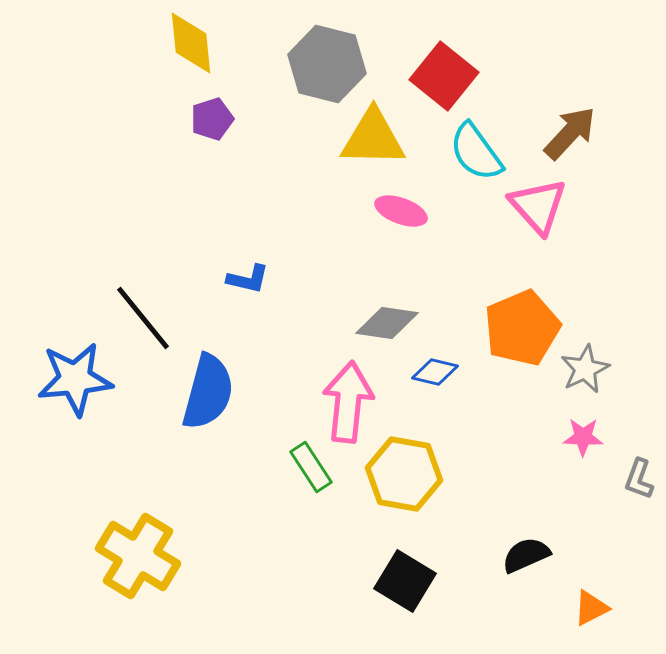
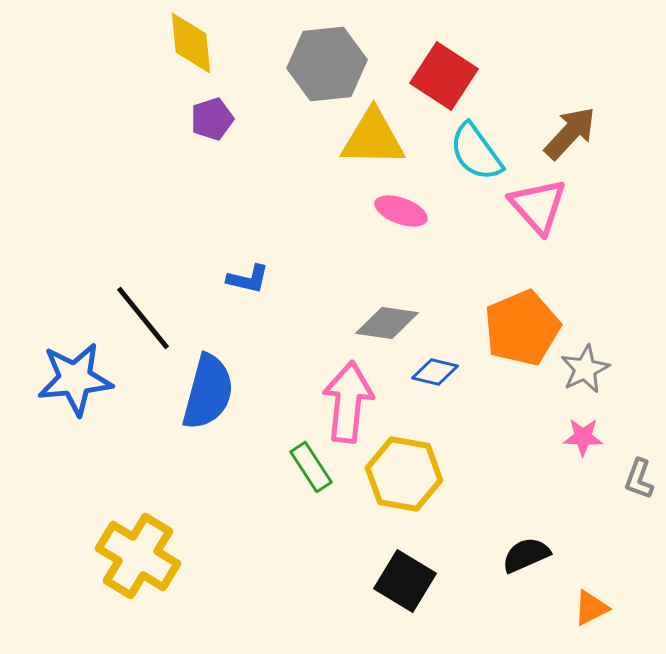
gray hexagon: rotated 20 degrees counterclockwise
red square: rotated 6 degrees counterclockwise
